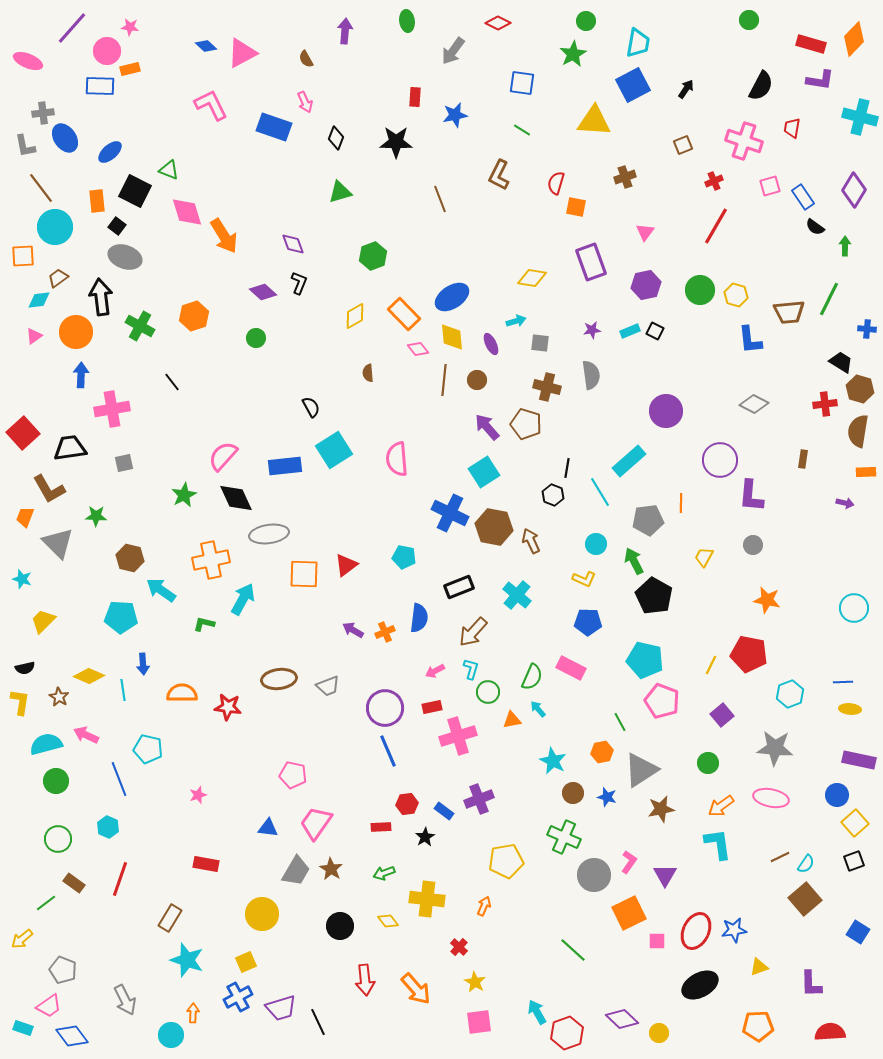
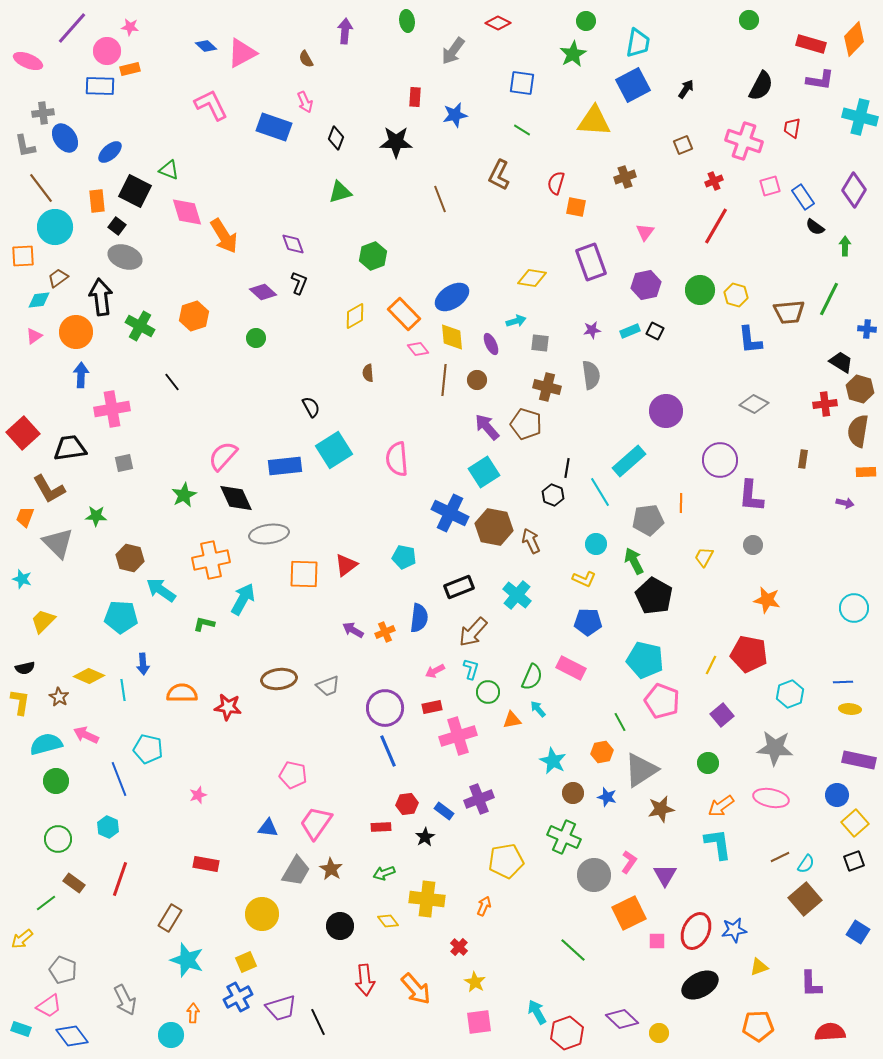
cyan rectangle at (23, 1028): moved 2 px left, 1 px down
